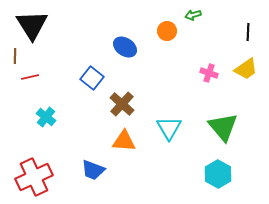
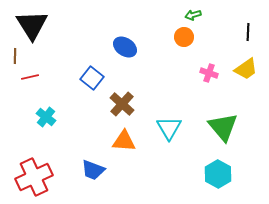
orange circle: moved 17 px right, 6 px down
